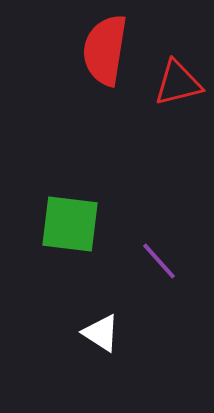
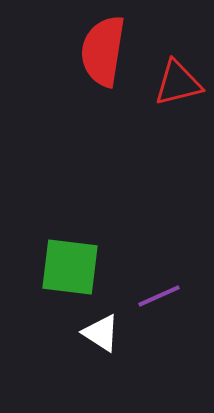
red semicircle: moved 2 px left, 1 px down
green square: moved 43 px down
purple line: moved 35 px down; rotated 72 degrees counterclockwise
